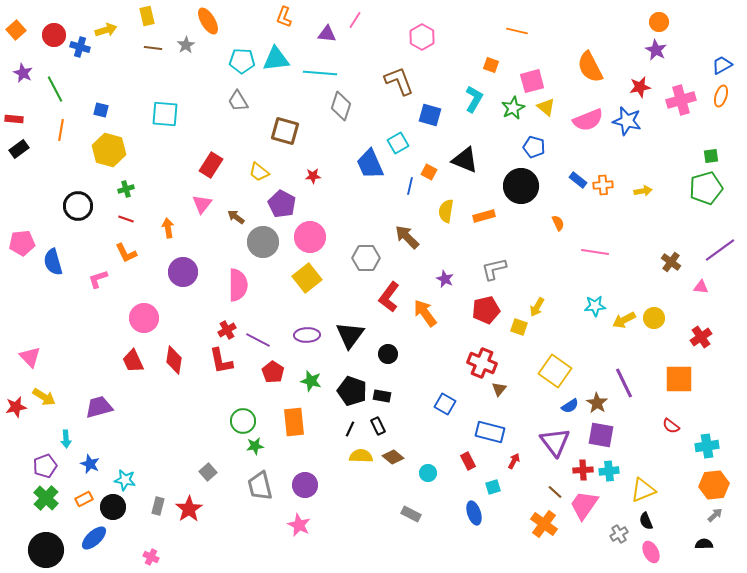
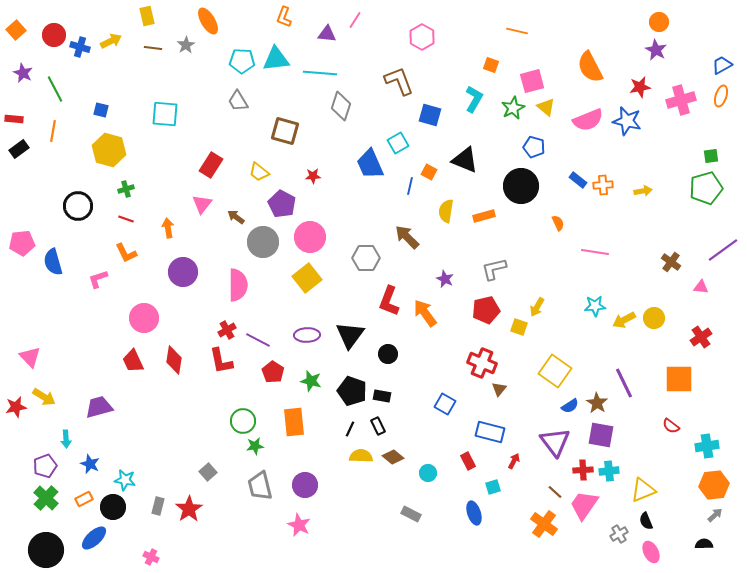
yellow arrow at (106, 30): moved 5 px right, 11 px down; rotated 10 degrees counterclockwise
orange line at (61, 130): moved 8 px left, 1 px down
purple line at (720, 250): moved 3 px right
red L-shape at (389, 297): moved 4 px down; rotated 16 degrees counterclockwise
